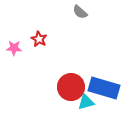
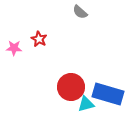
blue rectangle: moved 4 px right, 6 px down
cyan triangle: moved 2 px down
